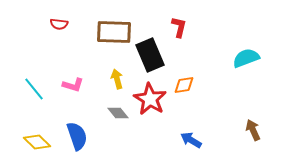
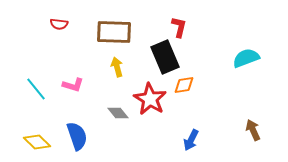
black rectangle: moved 15 px right, 2 px down
yellow arrow: moved 12 px up
cyan line: moved 2 px right
blue arrow: rotated 95 degrees counterclockwise
